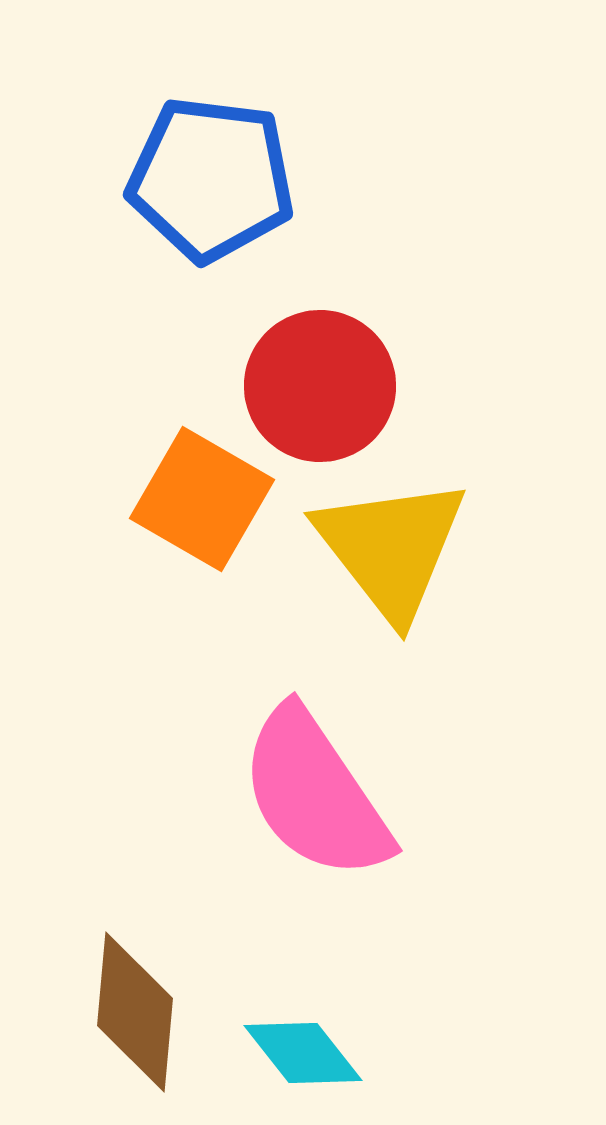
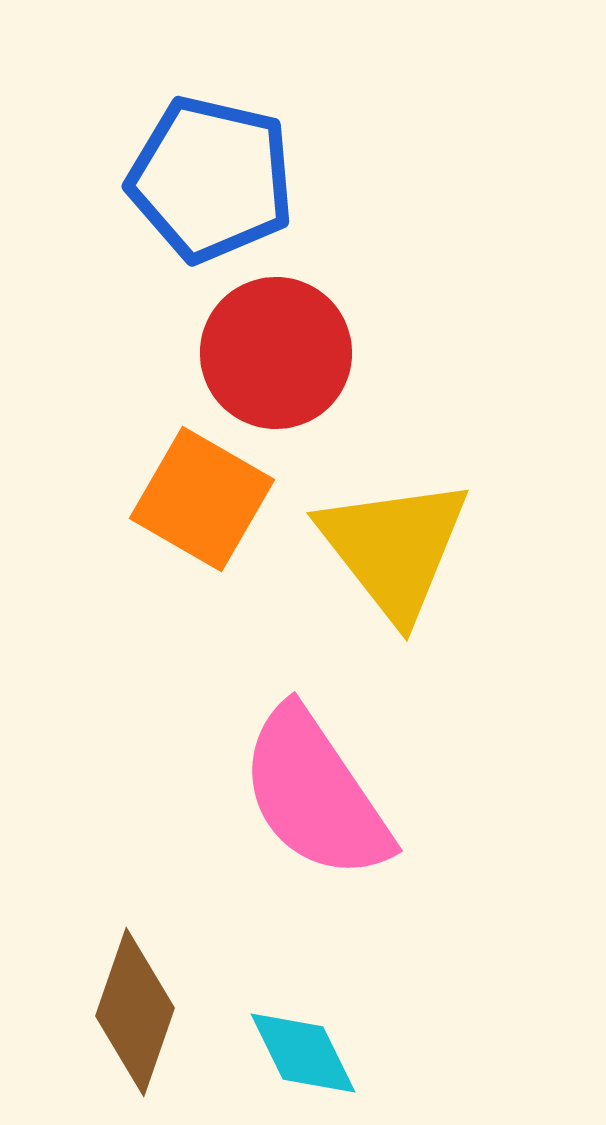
blue pentagon: rotated 6 degrees clockwise
red circle: moved 44 px left, 33 px up
yellow triangle: moved 3 px right
brown diamond: rotated 14 degrees clockwise
cyan diamond: rotated 12 degrees clockwise
